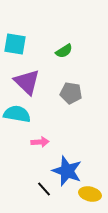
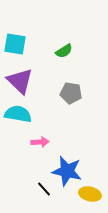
purple triangle: moved 7 px left, 1 px up
cyan semicircle: moved 1 px right
blue star: rotated 8 degrees counterclockwise
